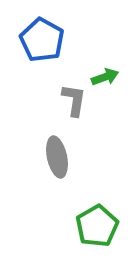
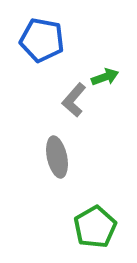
blue pentagon: rotated 18 degrees counterclockwise
gray L-shape: rotated 148 degrees counterclockwise
green pentagon: moved 2 px left, 1 px down
